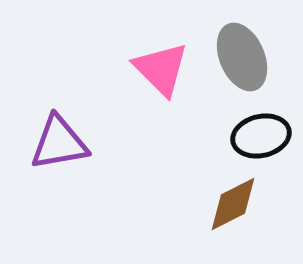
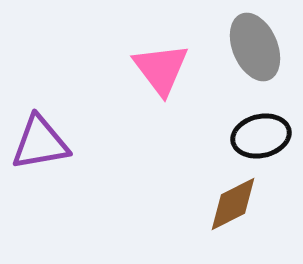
gray ellipse: moved 13 px right, 10 px up
pink triangle: rotated 8 degrees clockwise
purple triangle: moved 19 px left
